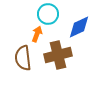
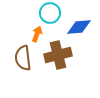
cyan circle: moved 2 px right, 1 px up
blue diamond: rotated 20 degrees clockwise
